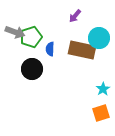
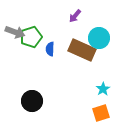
brown rectangle: rotated 12 degrees clockwise
black circle: moved 32 px down
